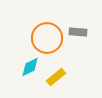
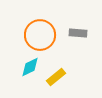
gray rectangle: moved 1 px down
orange circle: moved 7 px left, 3 px up
